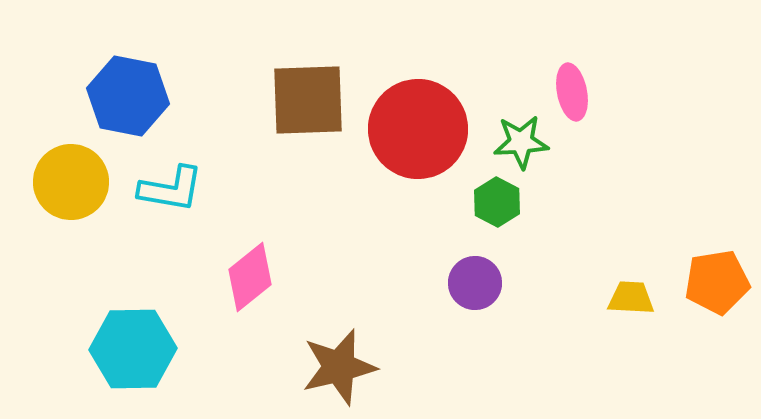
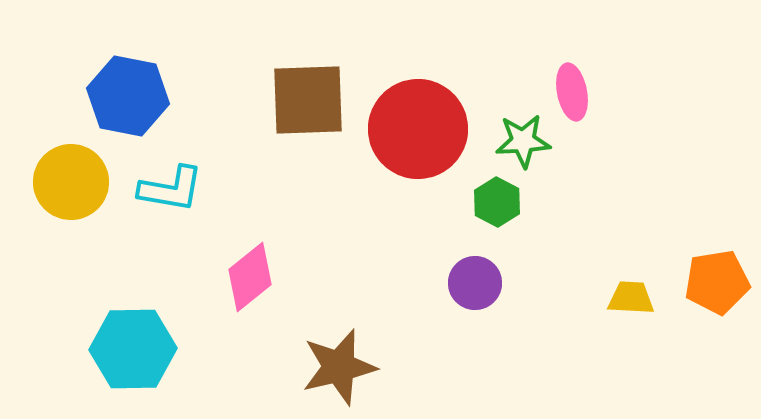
green star: moved 2 px right, 1 px up
